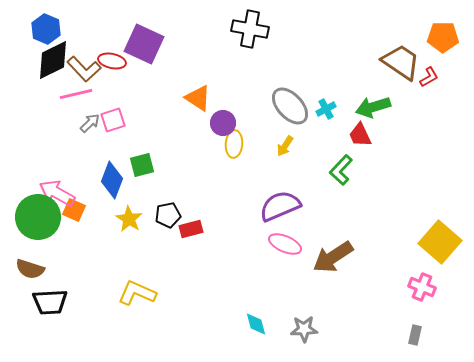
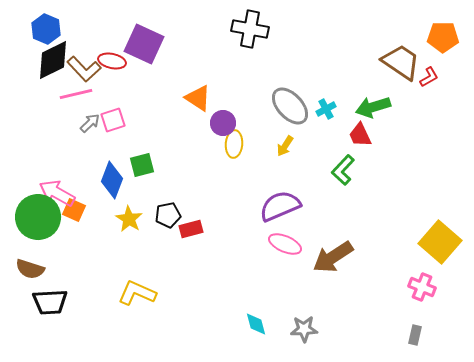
green L-shape: moved 2 px right
